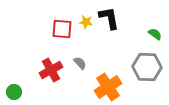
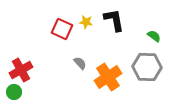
black L-shape: moved 5 px right, 2 px down
red square: rotated 20 degrees clockwise
green semicircle: moved 1 px left, 2 px down
red cross: moved 30 px left
orange cross: moved 10 px up
